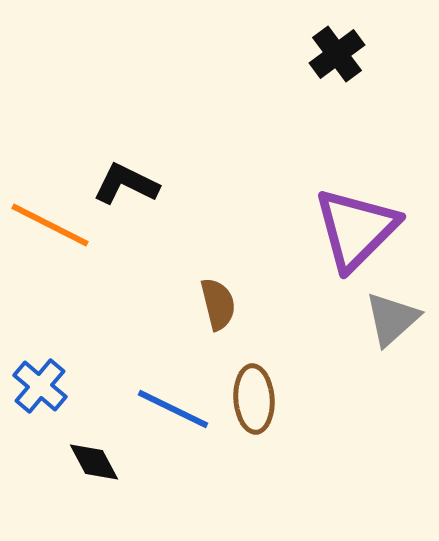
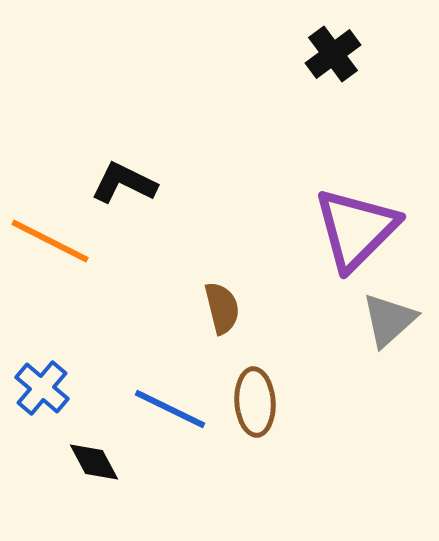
black cross: moved 4 px left
black L-shape: moved 2 px left, 1 px up
orange line: moved 16 px down
brown semicircle: moved 4 px right, 4 px down
gray triangle: moved 3 px left, 1 px down
blue cross: moved 2 px right, 2 px down
brown ellipse: moved 1 px right, 3 px down
blue line: moved 3 px left
